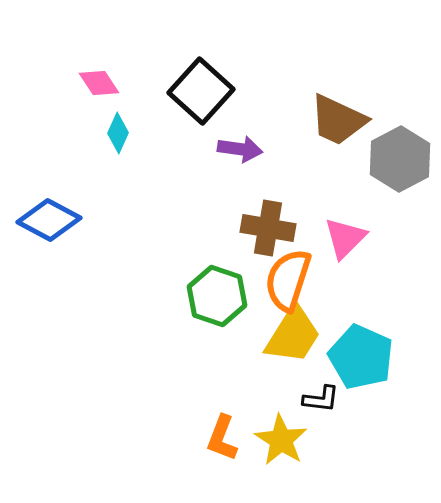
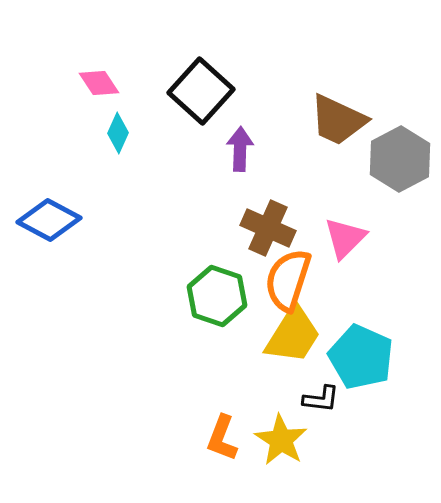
purple arrow: rotated 96 degrees counterclockwise
brown cross: rotated 14 degrees clockwise
